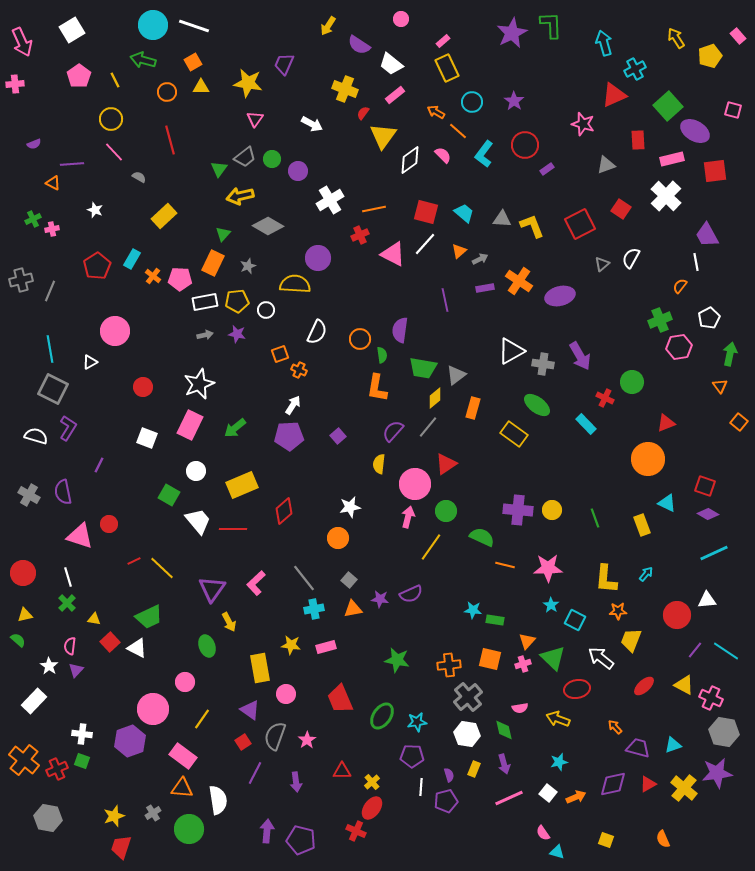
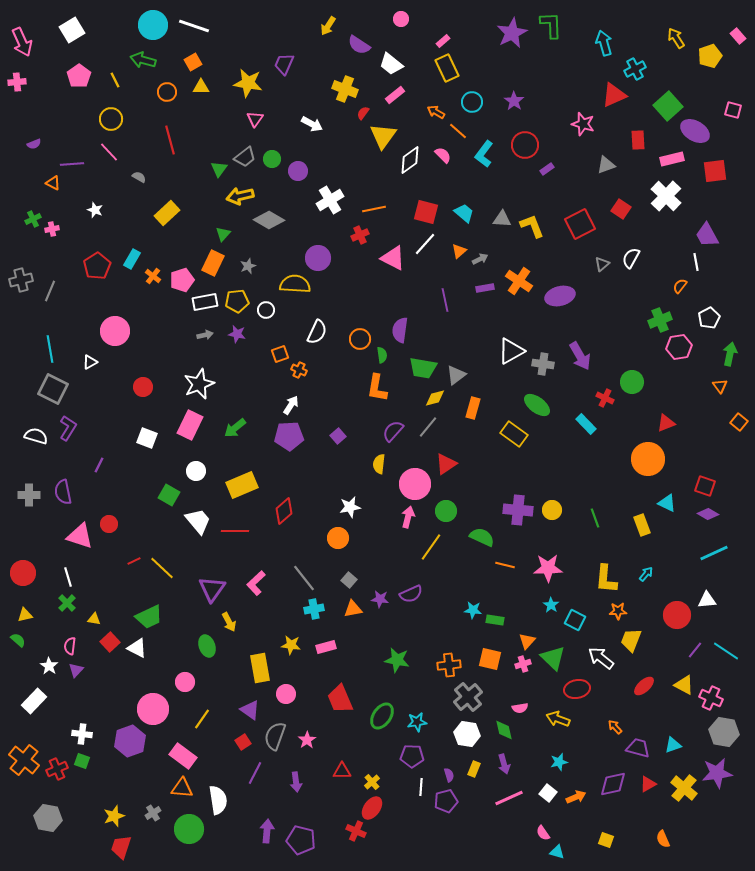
pink cross at (15, 84): moved 2 px right, 2 px up
pink line at (114, 152): moved 5 px left
yellow rectangle at (164, 216): moved 3 px right, 3 px up
gray diamond at (268, 226): moved 1 px right, 6 px up
pink triangle at (393, 254): moved 4 px down
pink pentagon at (180, 279): moved 2 px right, 1 px down; rotated 20 degrees counterclockwise
yellow diamond at (435, 398): rotated 25 degrees clockwise
white arrow at (293, 405): moved 2 px left
gray cross at (29, 495): rotated 30 degrees counterclockwise
red line at (233, 529): moved 2 px right, 2 px down
